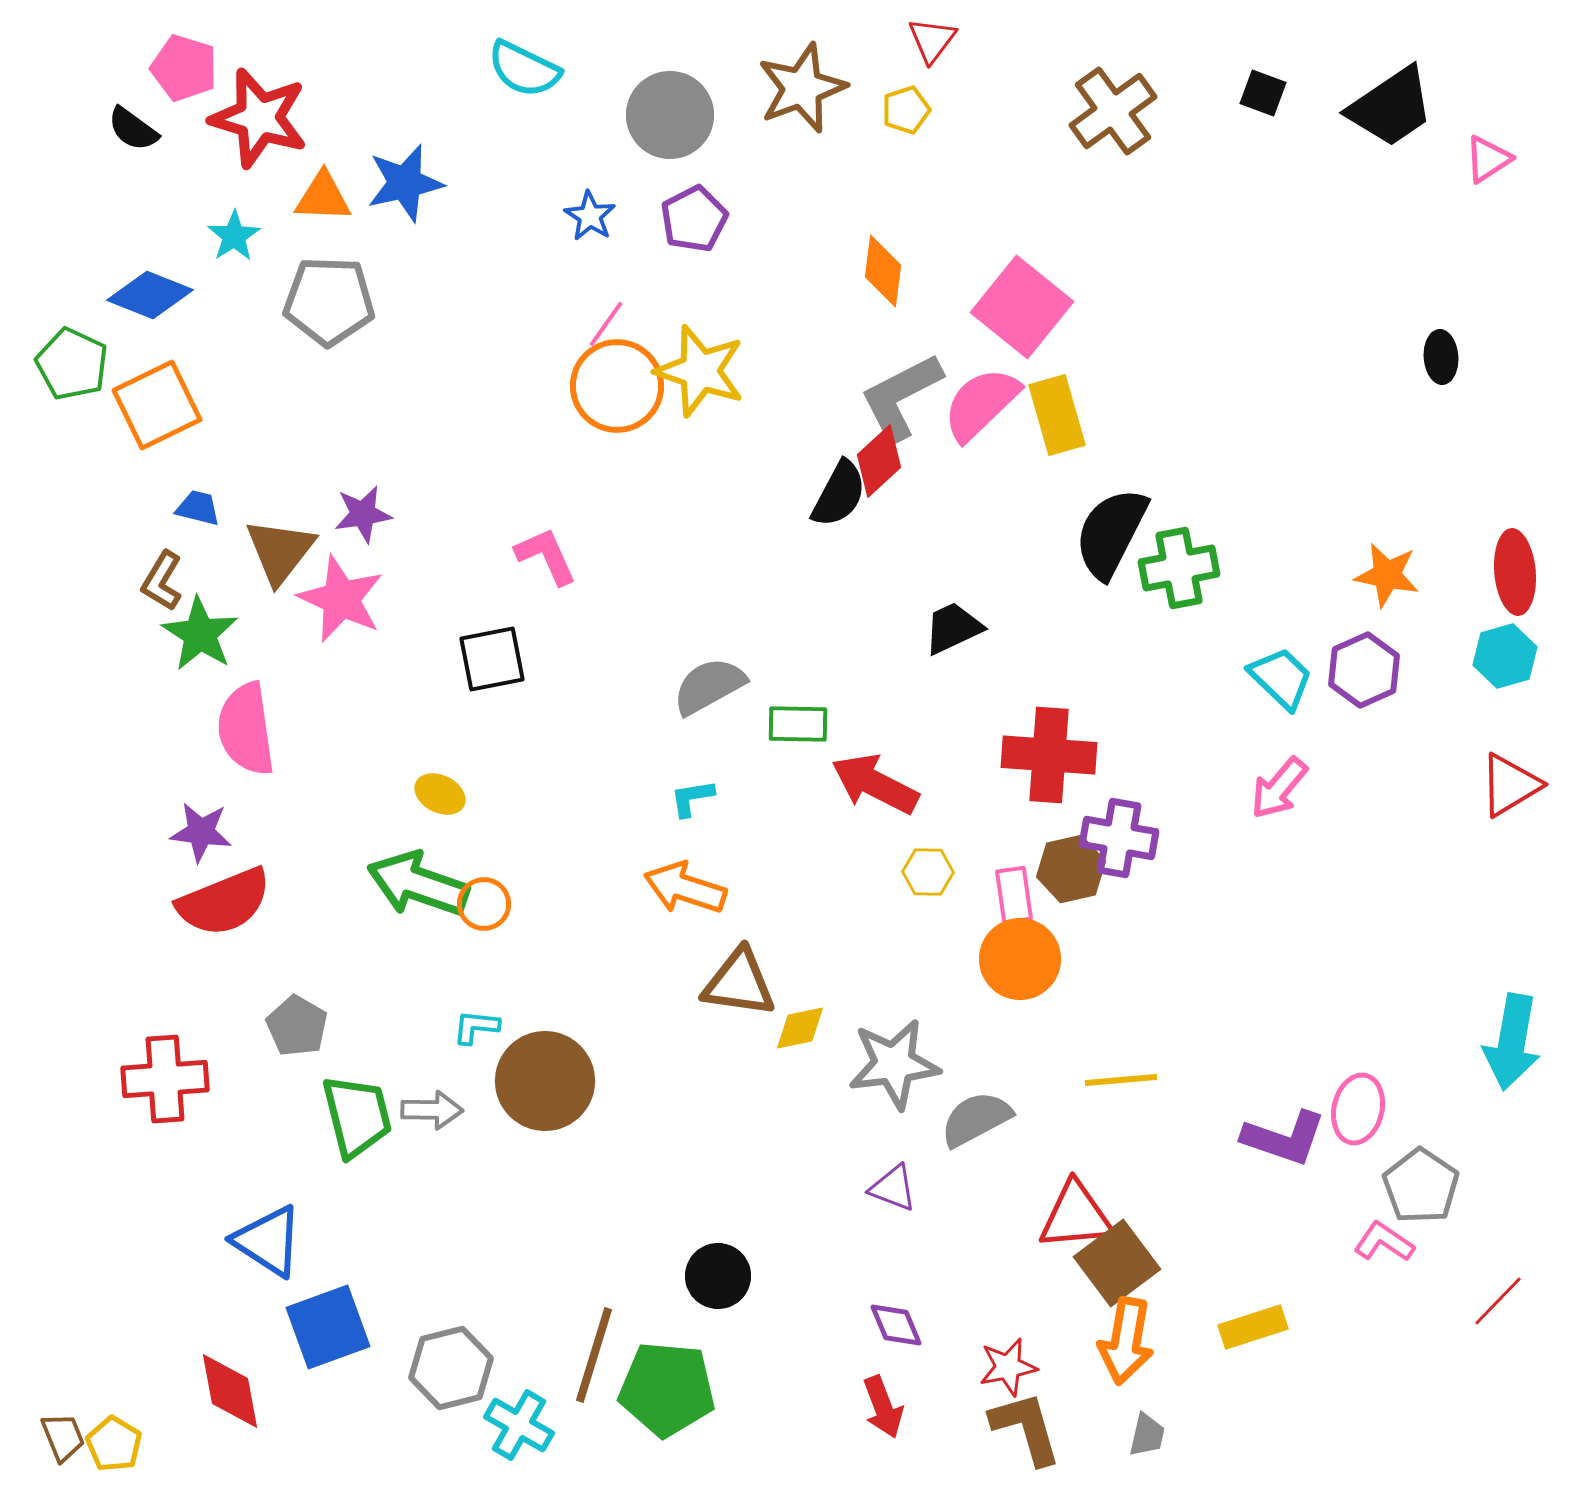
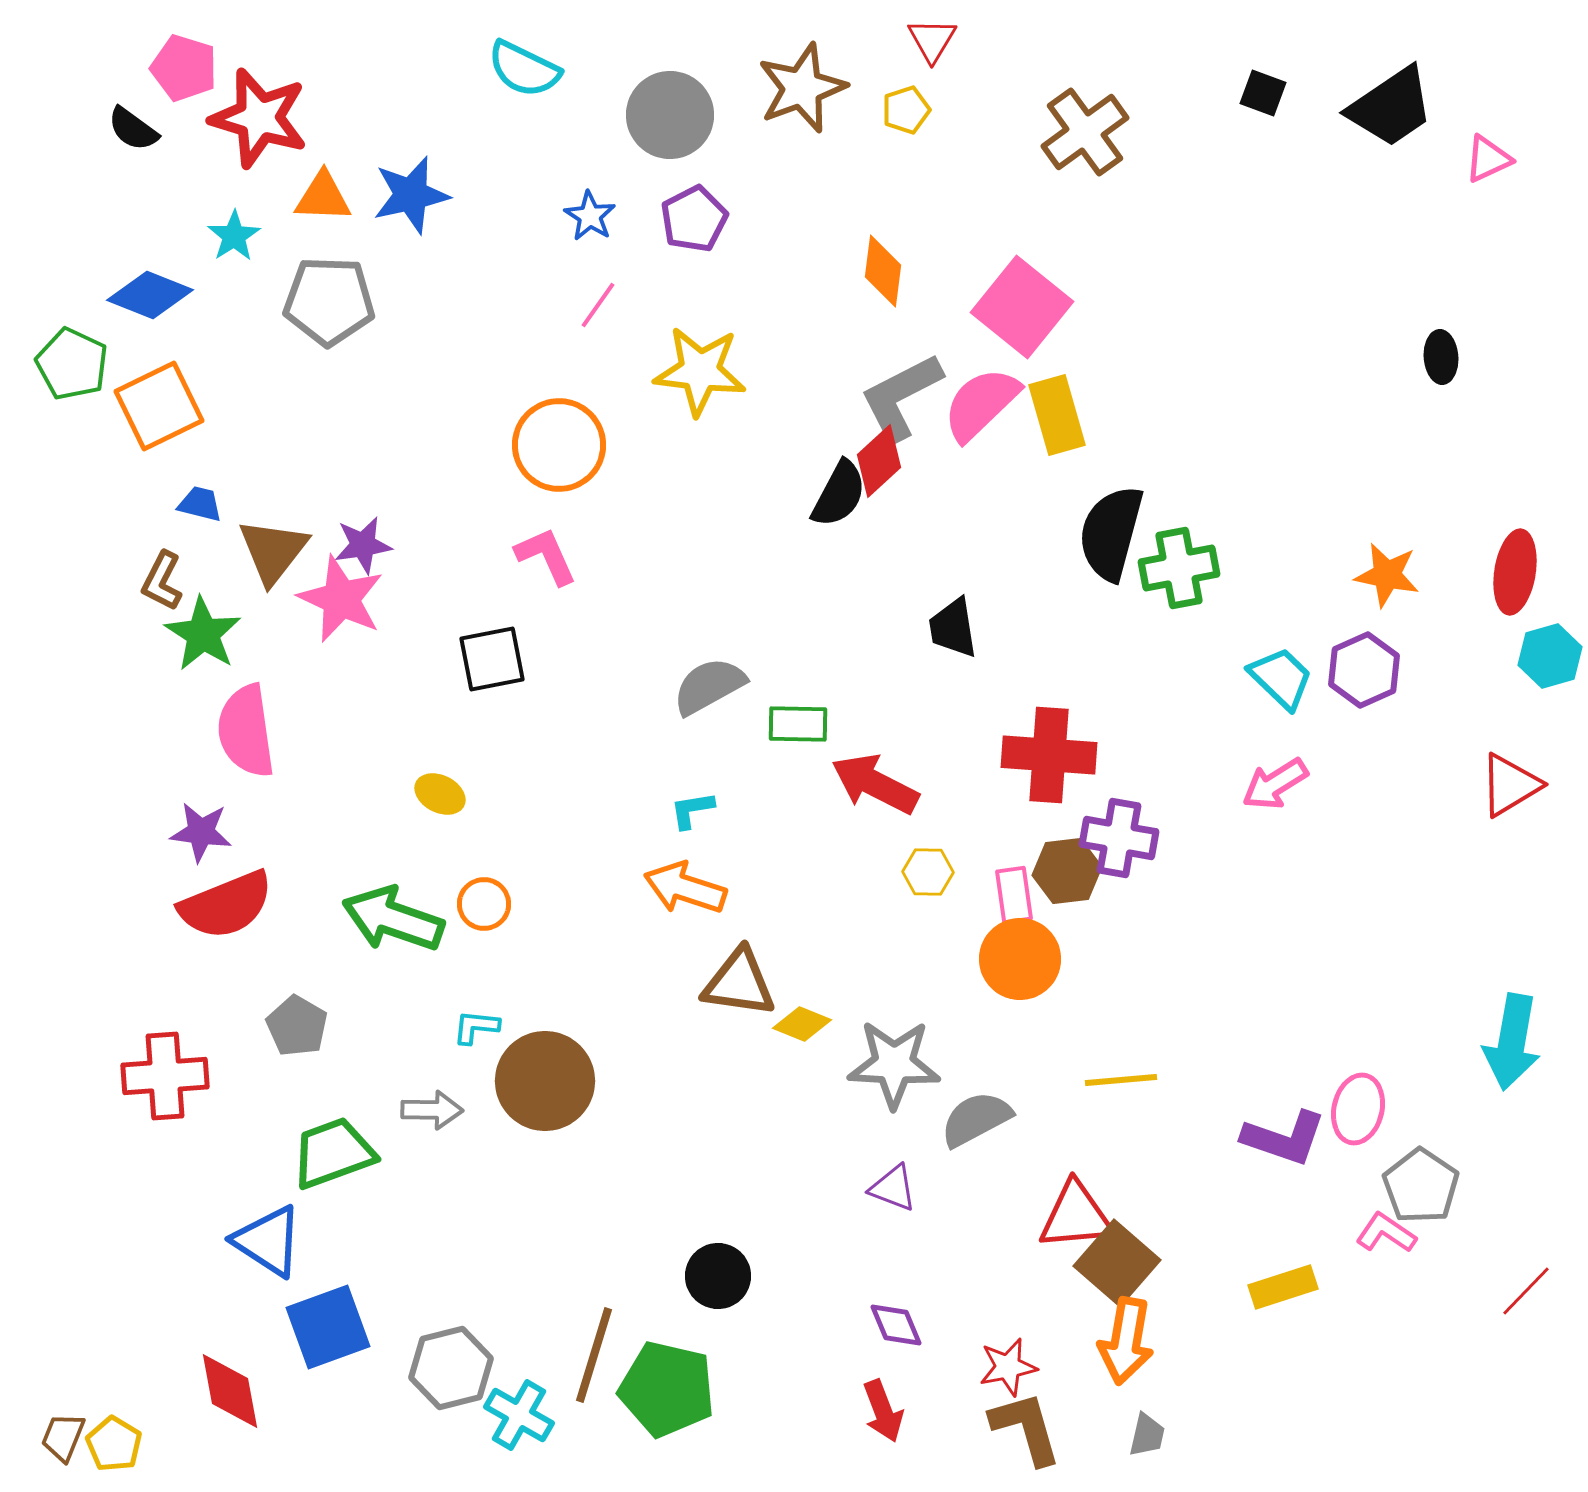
red triangle at (932, 40): rotated 6 degrees counterclockwise
brown cross at (1113, 111): moved 28 px left, 21 px down
pink triangle at (1488, 159): rotated 8 degrees clockwise
blue star at (405, 183): moved 6 px right, 12 px down
pink line at (606, 324): moved 8 px left, 19 px up
yellow star at (700, 371): rotated 12 degrees counterclockwise
orange circle at (617, 386): moved 58 px left, 59 px down
orange square at (157, 405): moved 2 px right, 1 px down
blue trapezoid at (198, 508): moved 2 px right, 4 px up
purple star at (363, 514): moved 31 px down
black semicircle at (1111, 533): rotated 12 degrees counterclockwise
brown triangle at (280, 551): moved 7 px left
red ellipse at (1515, 572): rotated 14 degrees clockwise
brown L-shape at (162, 581): rotated 4 degrees counterclockwise
black trapezoid at (953, 628): rotated 74 degrees counterclockwise
green star at (200, 634): moved 3 px right
cyan hexagon at (1505, 656): moved 45 px right
pink semicircle at (246, 729): moved 2 px down
pink arrow at (1279, 788): moved 4 px left, 4 px up; rotated 18 degrees clockwise
cyan L-shape at (692, 798): moved 12 px down
brown hexagon at (1071, 869): moved 4 px left, 2 px down; rotated 6 degrees clockwise
green arrow at (418, 884): moved 25 px left, 35 px down
red semicircle at (224, 902): moved 2 px right, 3 px down
yellow diamond at (800, 1028): moved 2 px right, 4 px up; rotated 34 degrees clockwise
gray star at (894, 1064): rotated 10 degrees clockwise
red cross at (165, 1079): moved 3 px up
green trapezoid at (357, 1116): moved 24 px left, 37 px down; rotated 96 degrees counterclockwise
pink L-shape at (1384, 1242): moved 2 px right, 9 px up
brown square at (1117, 1263): rotated 12 degrees counterclockwise
red line at (1498, 1301): moved 28 px right, 10 px up
yellow rectangle at (1253, 1327): moved 30 px right, 40 px up
green pentagon at (667, 1389): rotated 8 degrees clockwise
red arrow at (883, 1407): moved 4 px down
cyan cross at (519, 1425): moved 10 px up
brown trapezoid at (63, 1437): rotated 136 degrees counterclockwise
